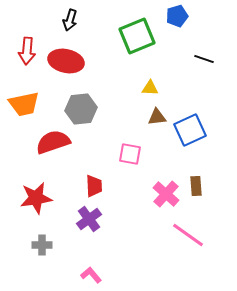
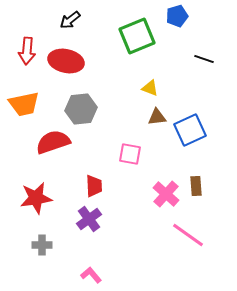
black arrow: rotated 35 degrees clockwise
yellow triangle: rotated 18 degrees clockwise
